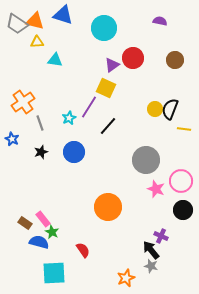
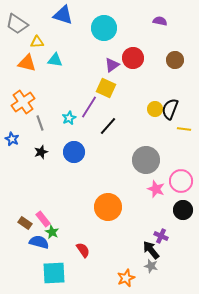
orange triangle: moved 8 px left, 42 px down
